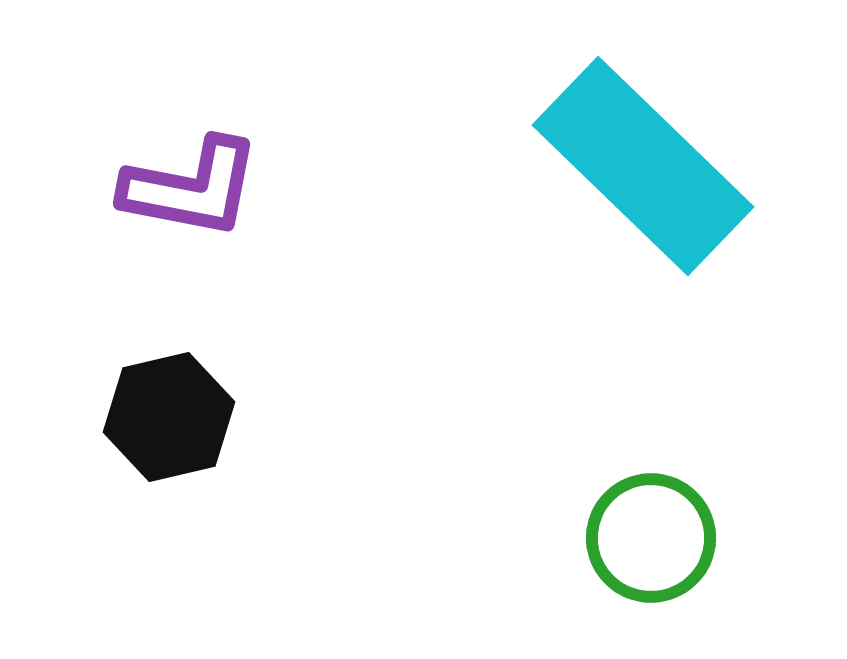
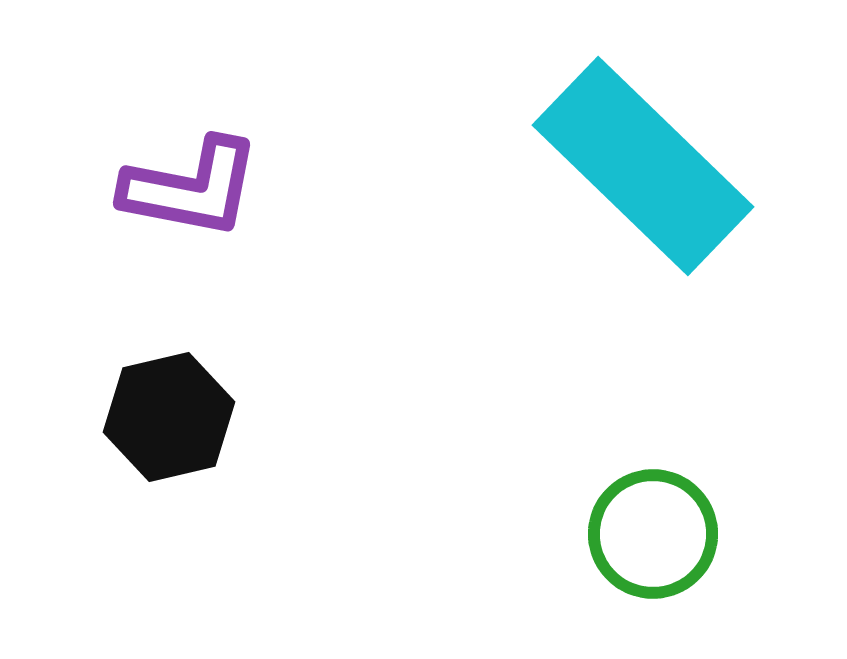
green circle: moved 2 px right, 4 px up
